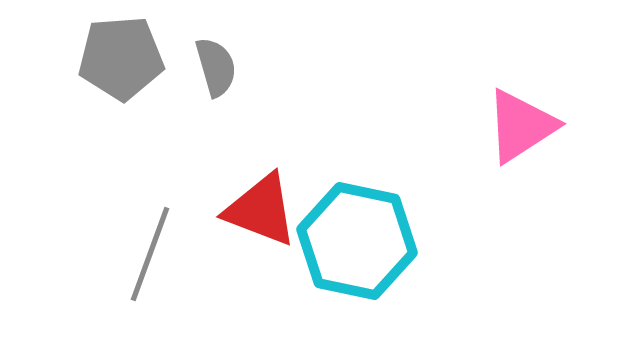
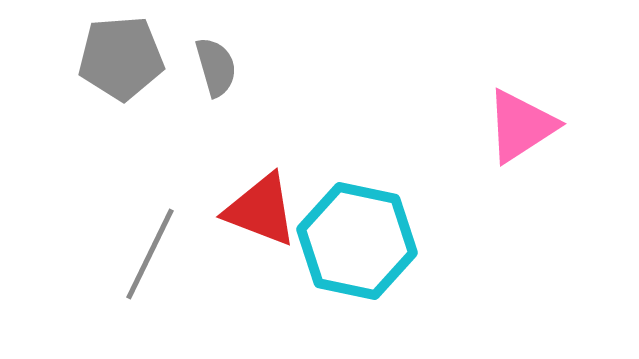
gray line: rotated 6 degrees clockwise
